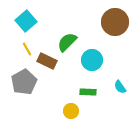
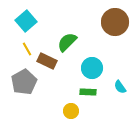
cyan circle: moved 8 px down
